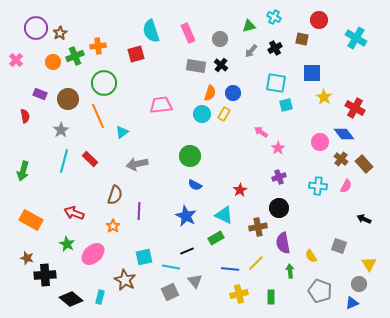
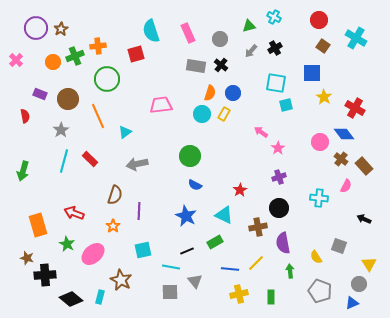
brown star at (60, 33): moved 1 px right, 4 px up
brown square at (302, 39): moved 21 px right, 7 px down; rotated 24 degrees clockwise
green circle at (104, 83): moved 3 px right, 4 px up
cyan triangle at (122, 132): moved 3 px right
brown rectangle at (364, 164): moved 2 px down
cyan cross at (318, 186): moved 1 px right, 12 px down
orange rectangle at (31, 220): moved 7 px right, 5 px down; rotated 45 degrees clockwise
green rectangle at (216, 238): moved 1 px left, 4 px down
yellow semicircle at (311, 256): moved 5 px right, 1 px down
cyan square at (144, 257): moved 1 px left, 7 px up
brown star at (125, 280): moved 4 px left
gray square at (170, 292): rotated 24 degrees clockwise
